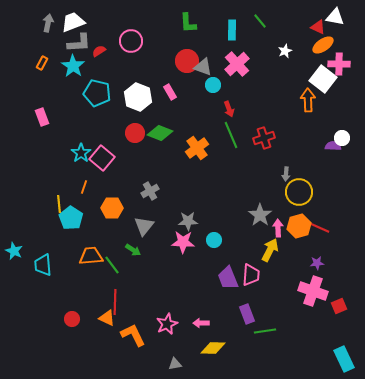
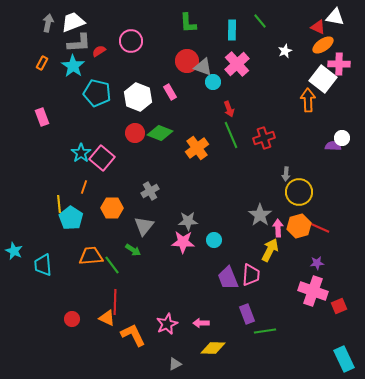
cyan circle at (213, 85): moved 3 px up
gray triangle at (175, 364): rotated 16 degrees counterclockwise
